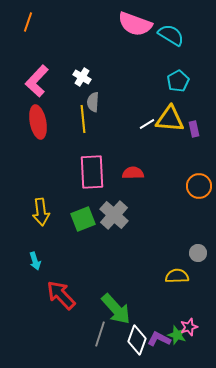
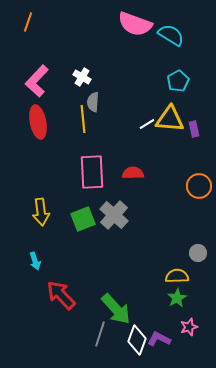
green star: moved 37 px up; rotated 24 degrees clockwise
